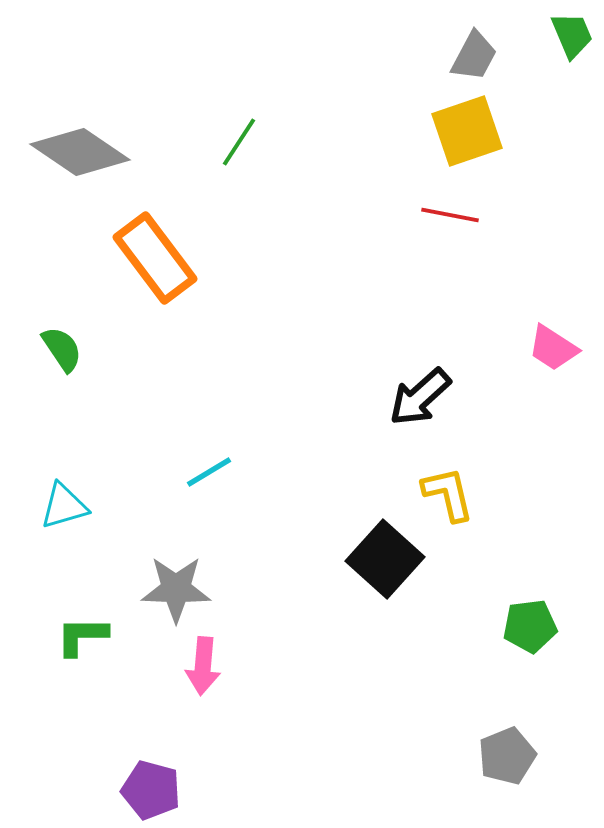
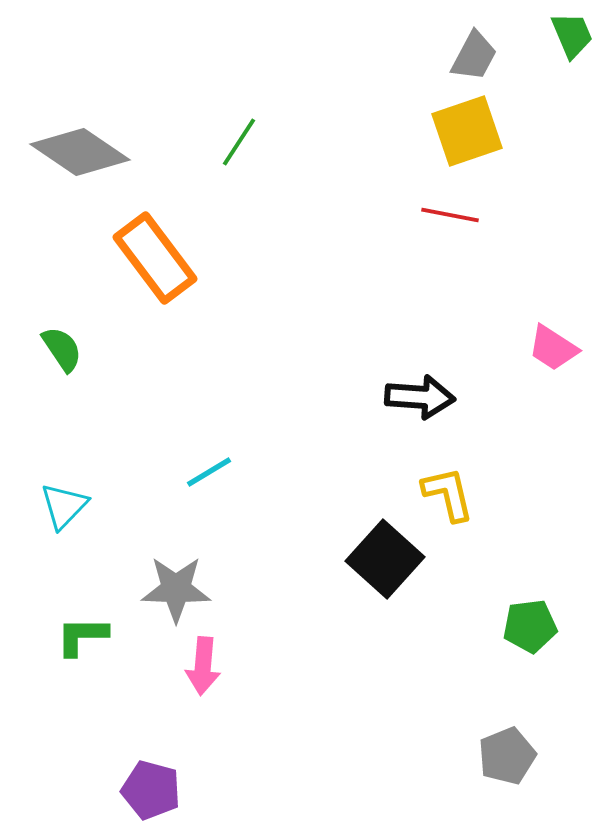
black arrow: rotated 134 degrees counterclockwise
cyan triangle: rotated 30 degrees counterclockwise
